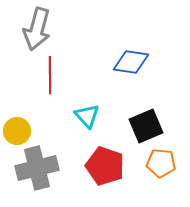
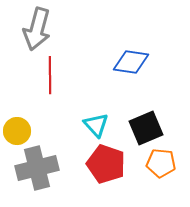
cyan triangle: moved 9 px right, 9 px down
black square: moved 2 px down
red pentagon: moved 1 px right, 2 px up
